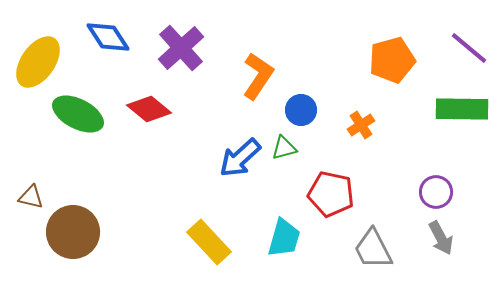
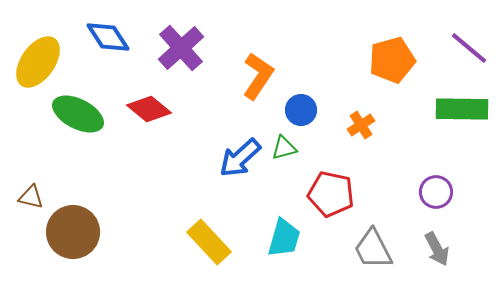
gray arrow: moved 4 px left, 11 px down
